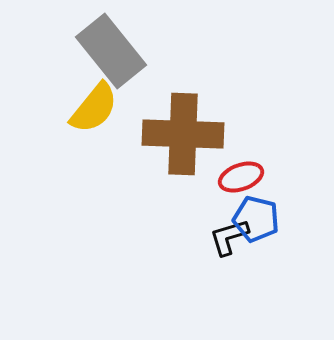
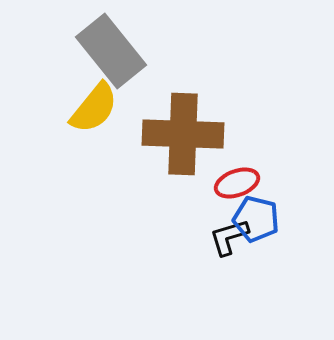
red ellipse: moved 4 px left, 6 px down
